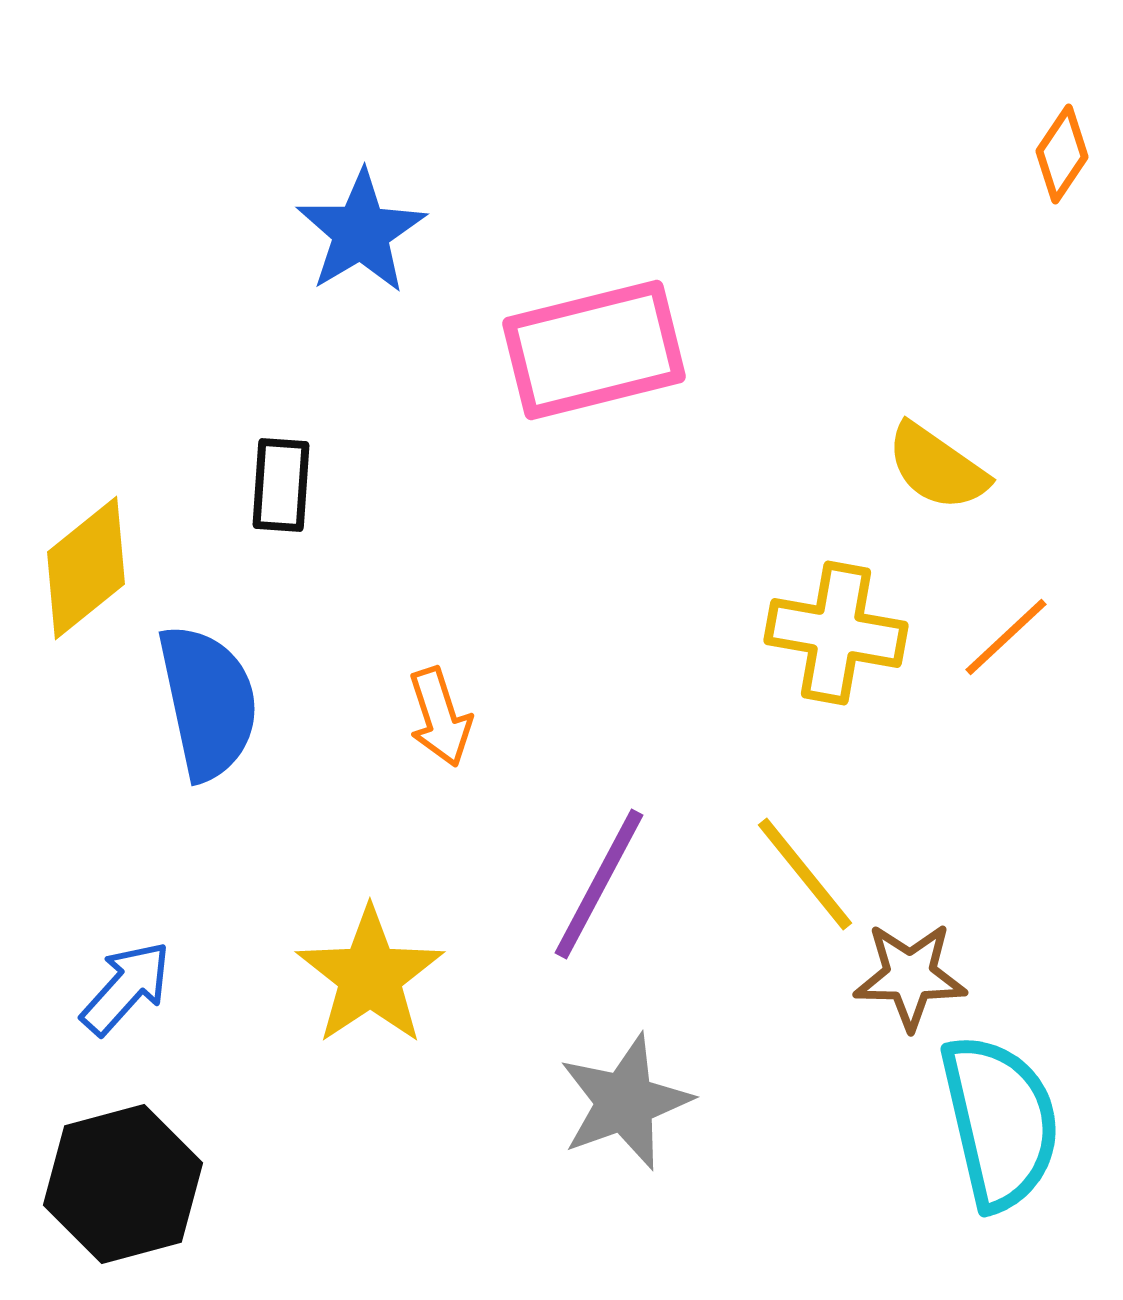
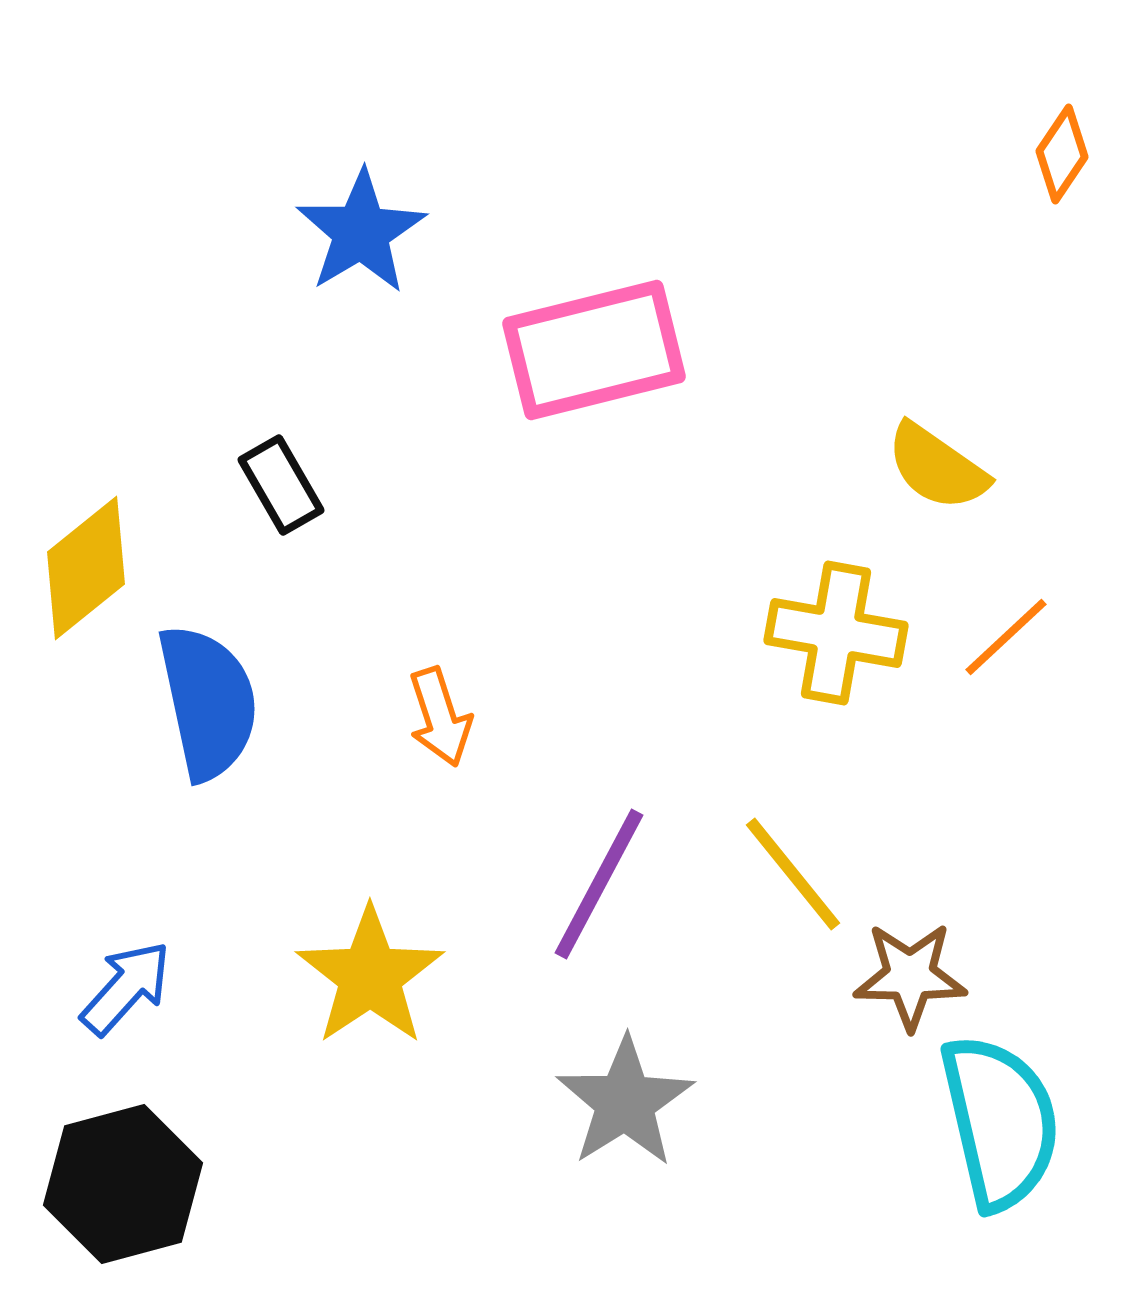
black rectangle: rotated 34 degrees counterclockwise
yellow line: moved 12 px left
gray star: rotated 12 degrees counterclockwise
